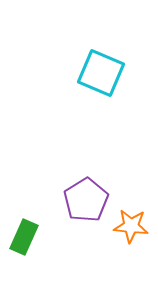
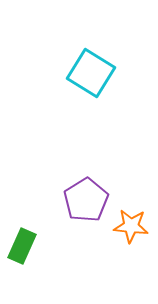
cyan square: moved 10 px left; rotated 9 degrees clockwise
green rectangle: moved 2 px left, 9 px down
